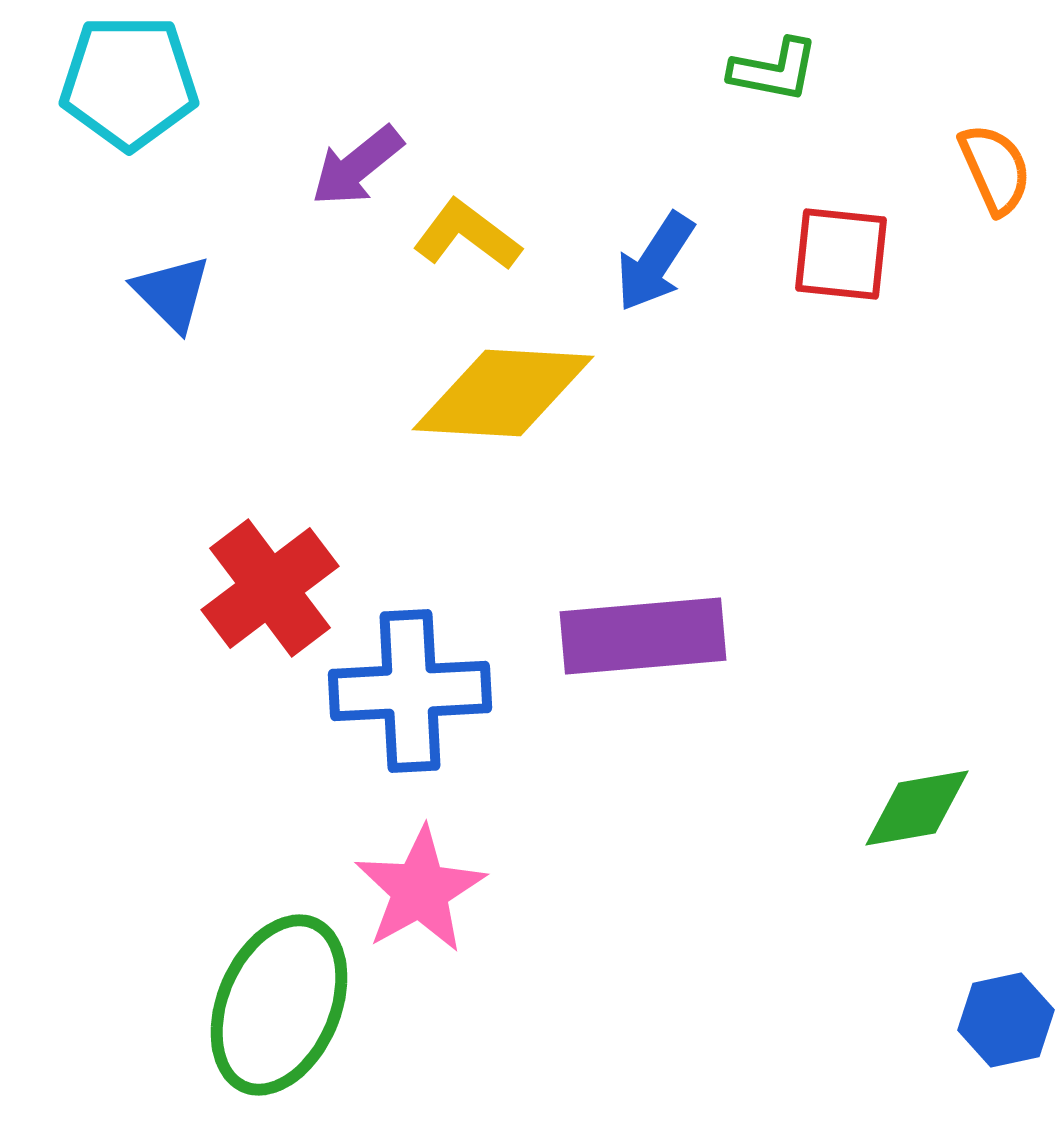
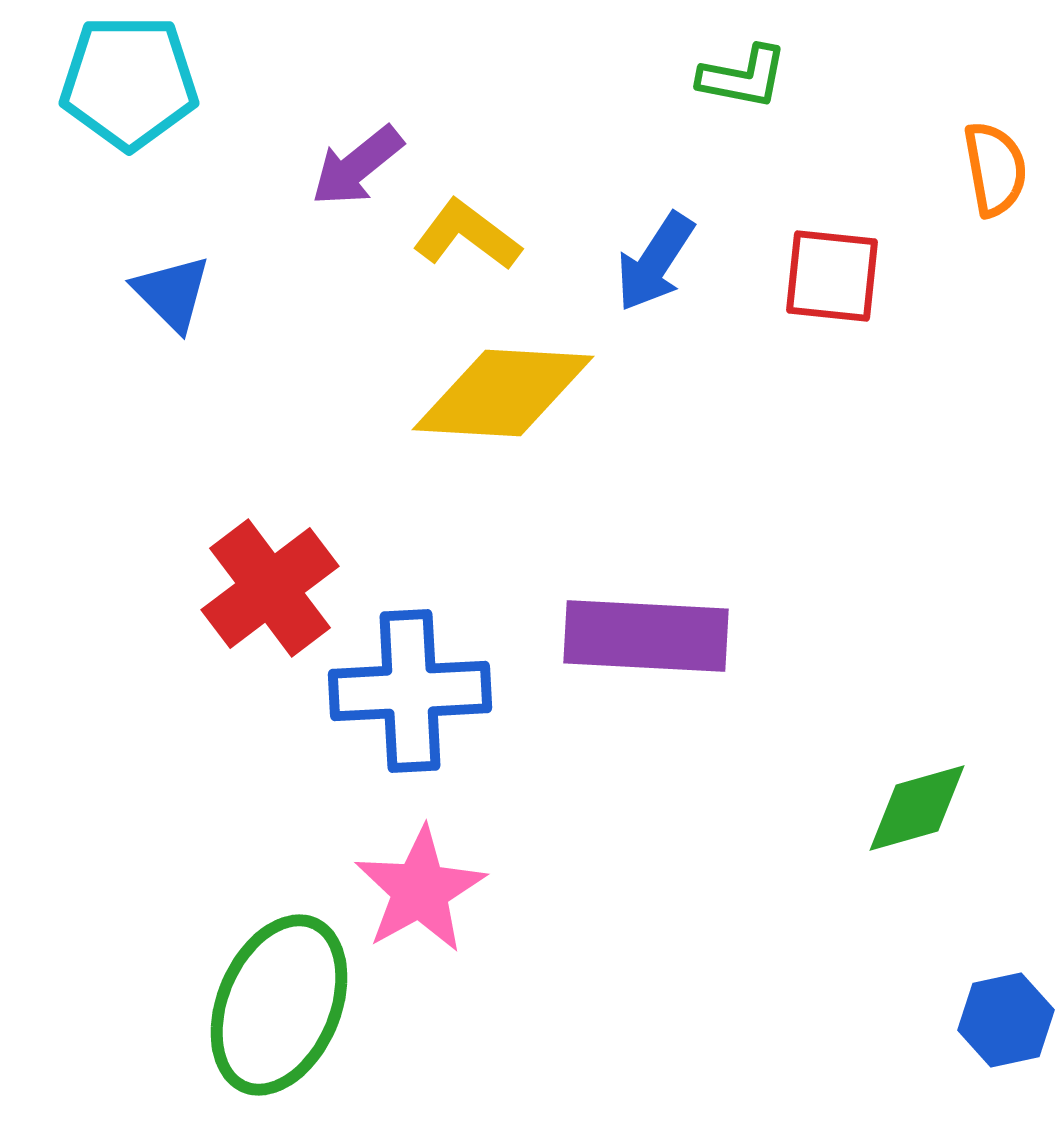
green L-shape: moved 31 px left, 7 px down
orange semicircle: rotated 14 degrees clockwise
red square: moved 9 px left, 22 px down
purple rectangle: moved 3 px right; rotated 8 degrees clockwise
green diamond: rotated 6 degrees counterclockwise
